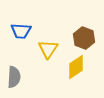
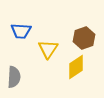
brown hexagon: rotated 20 degrees clockwise
